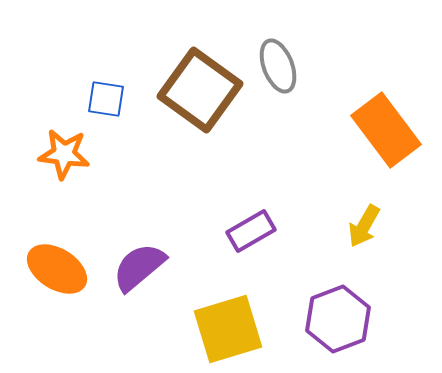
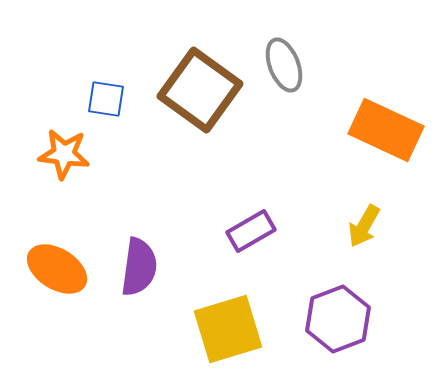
gray ellipse: moved 6 px right, 1 px up
orange rectangle: rotated 28 degrees counterclockwise
purple semicircle: rotated 138 degrees clockwise
